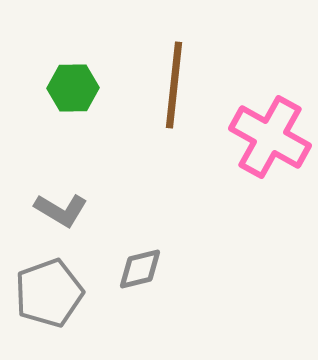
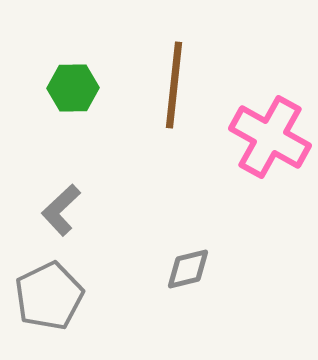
gray L-shape: rotated 106 degrees clockwise
gray diamond: moved 48 px right
gray pentagon: moved 3 px down; rotated 6 degrees counterclockwise
